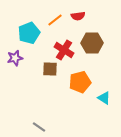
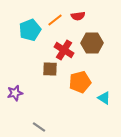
cyan pentagon: moved 1 px right, 3 px up
purple star: moved 35 px down
